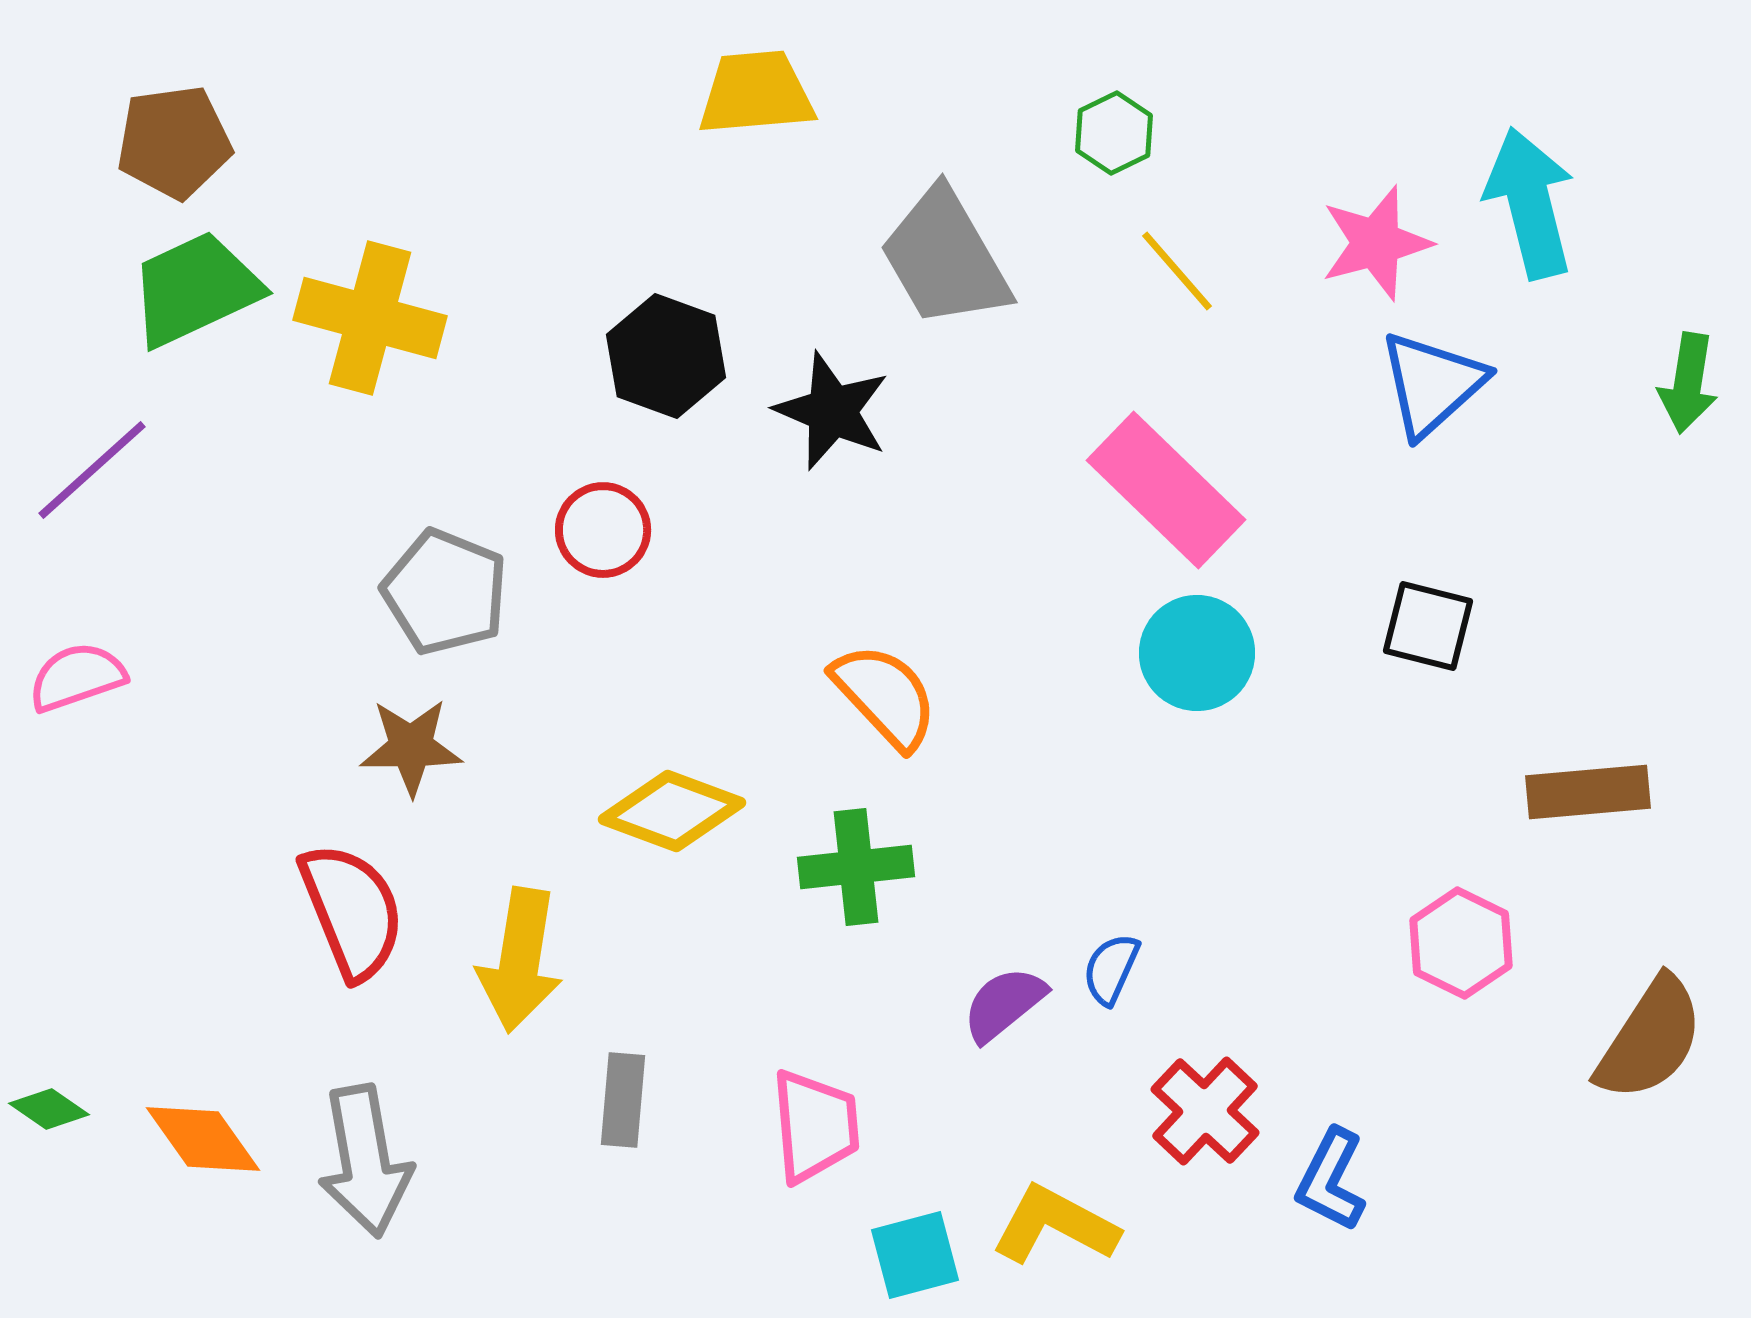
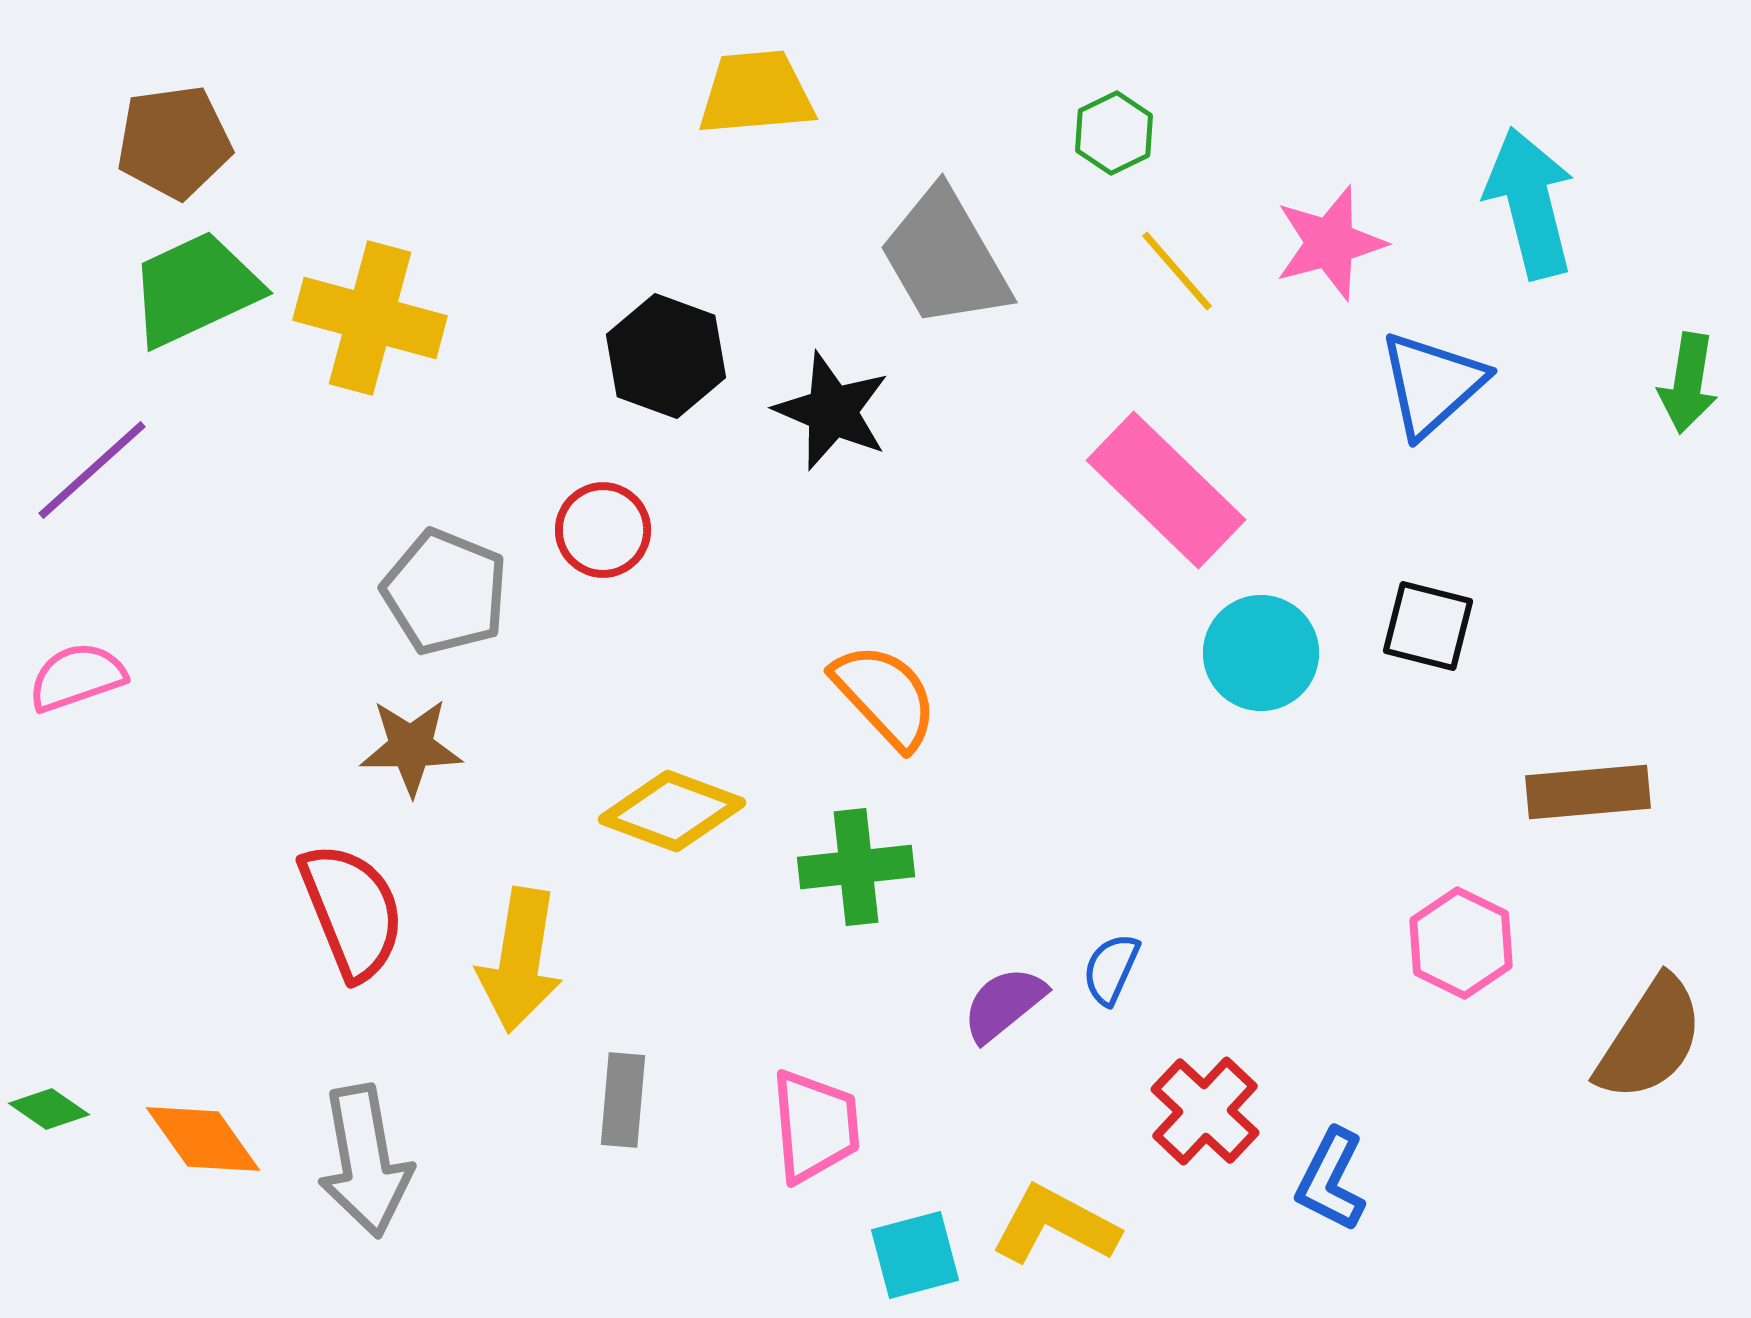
pink star: moved 46 px left
cyan circle: moved 64 px right
